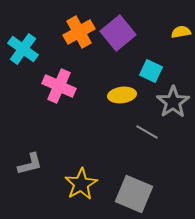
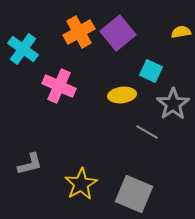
gray star: moved 2 px down
